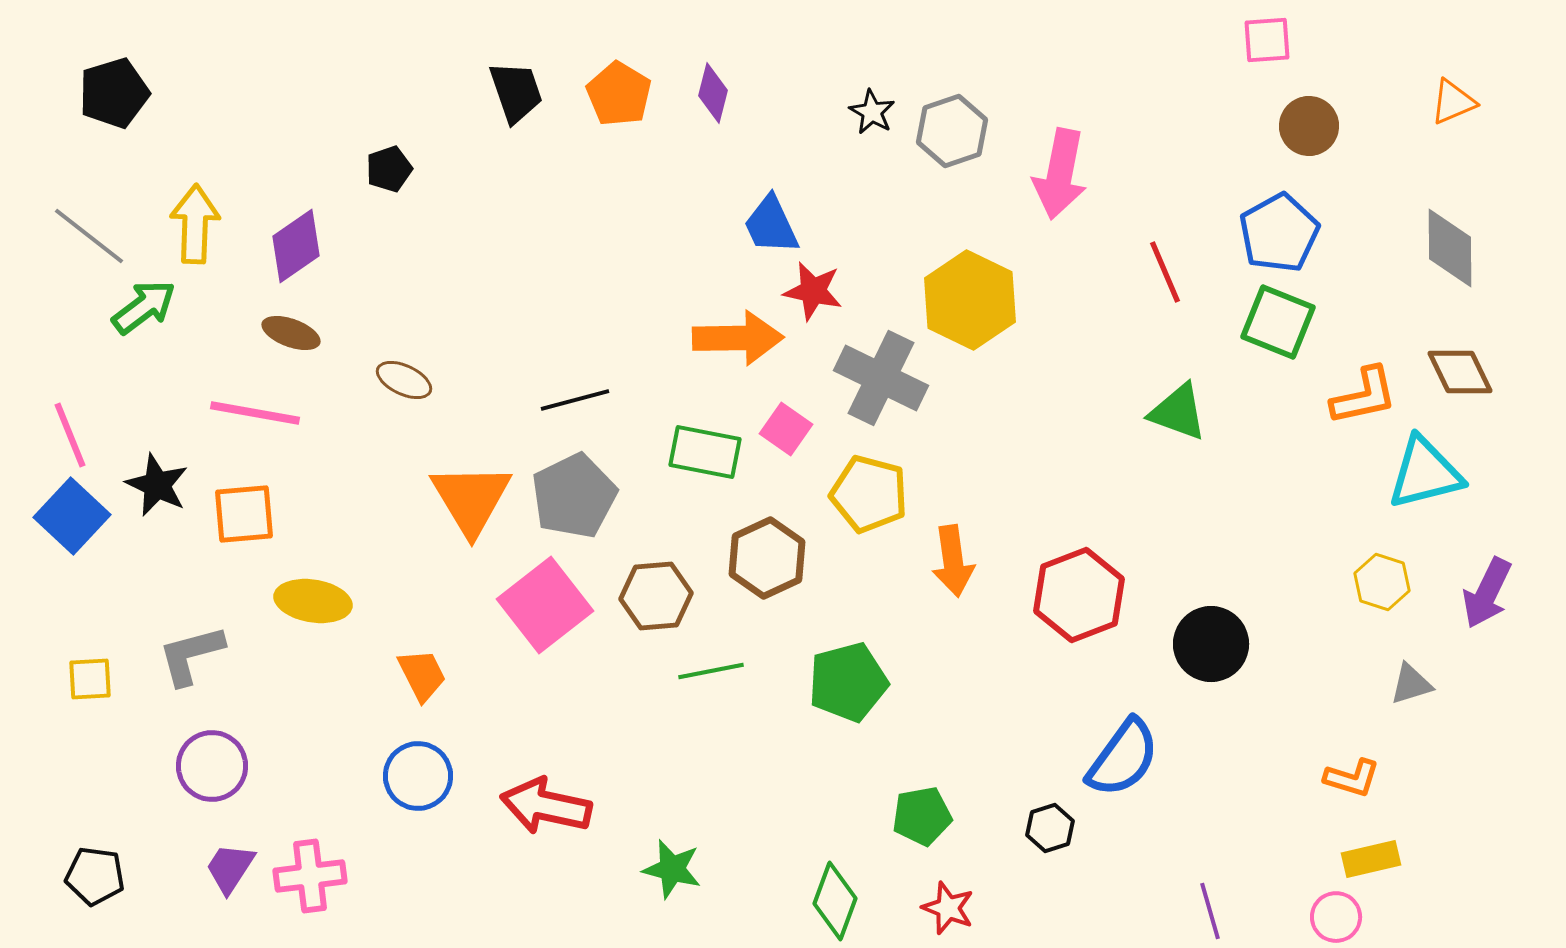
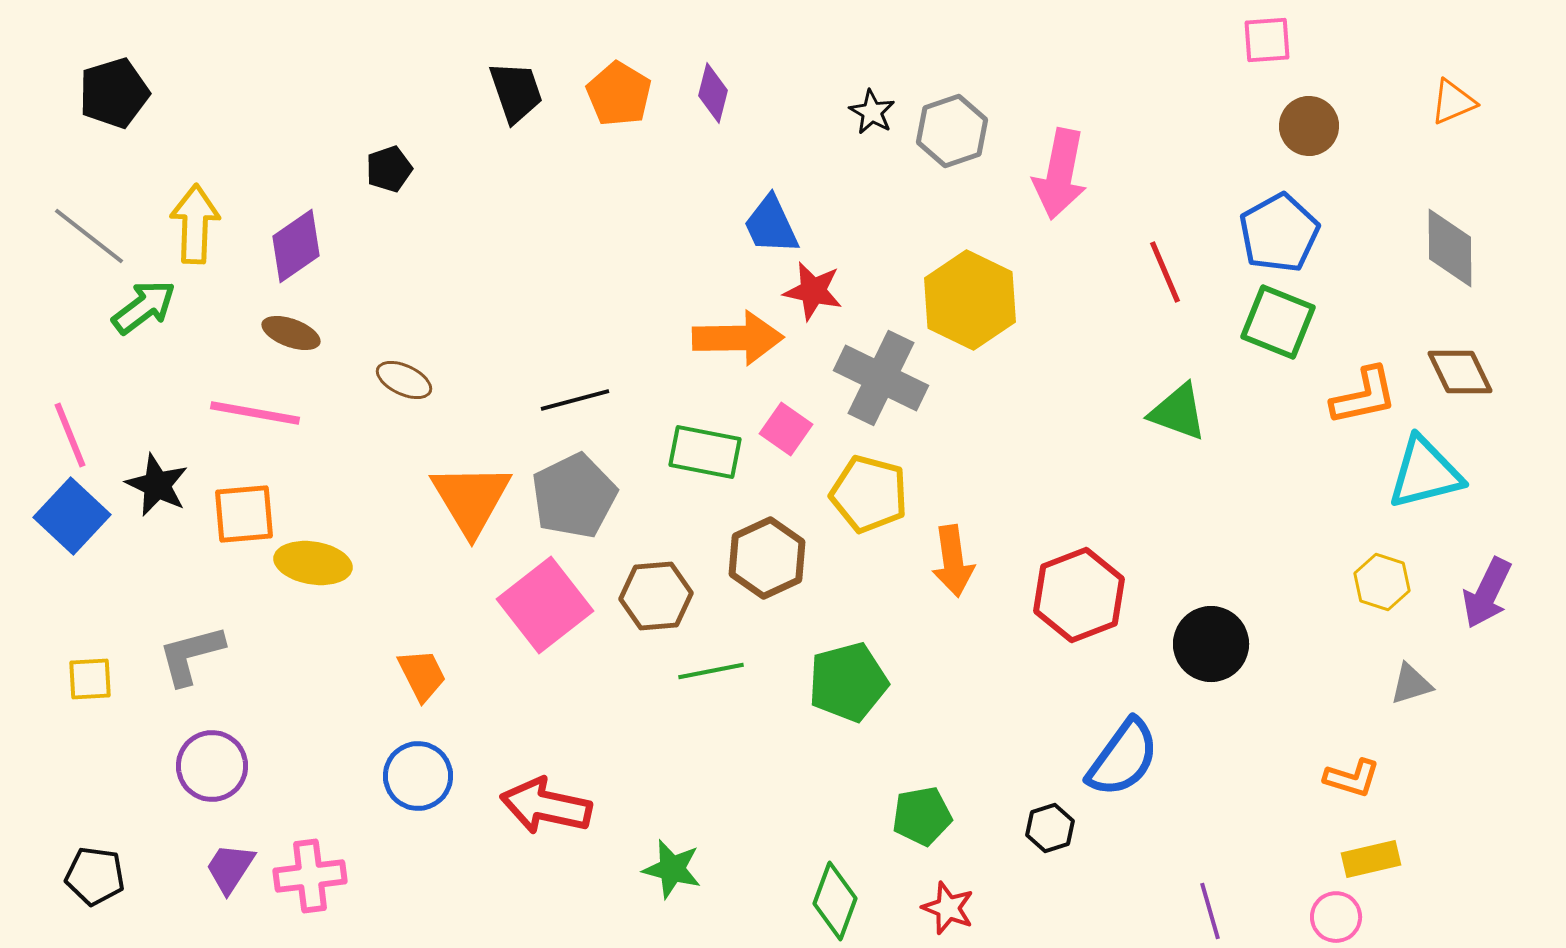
yellow ellipse at (313, 601): moved 38 px up
